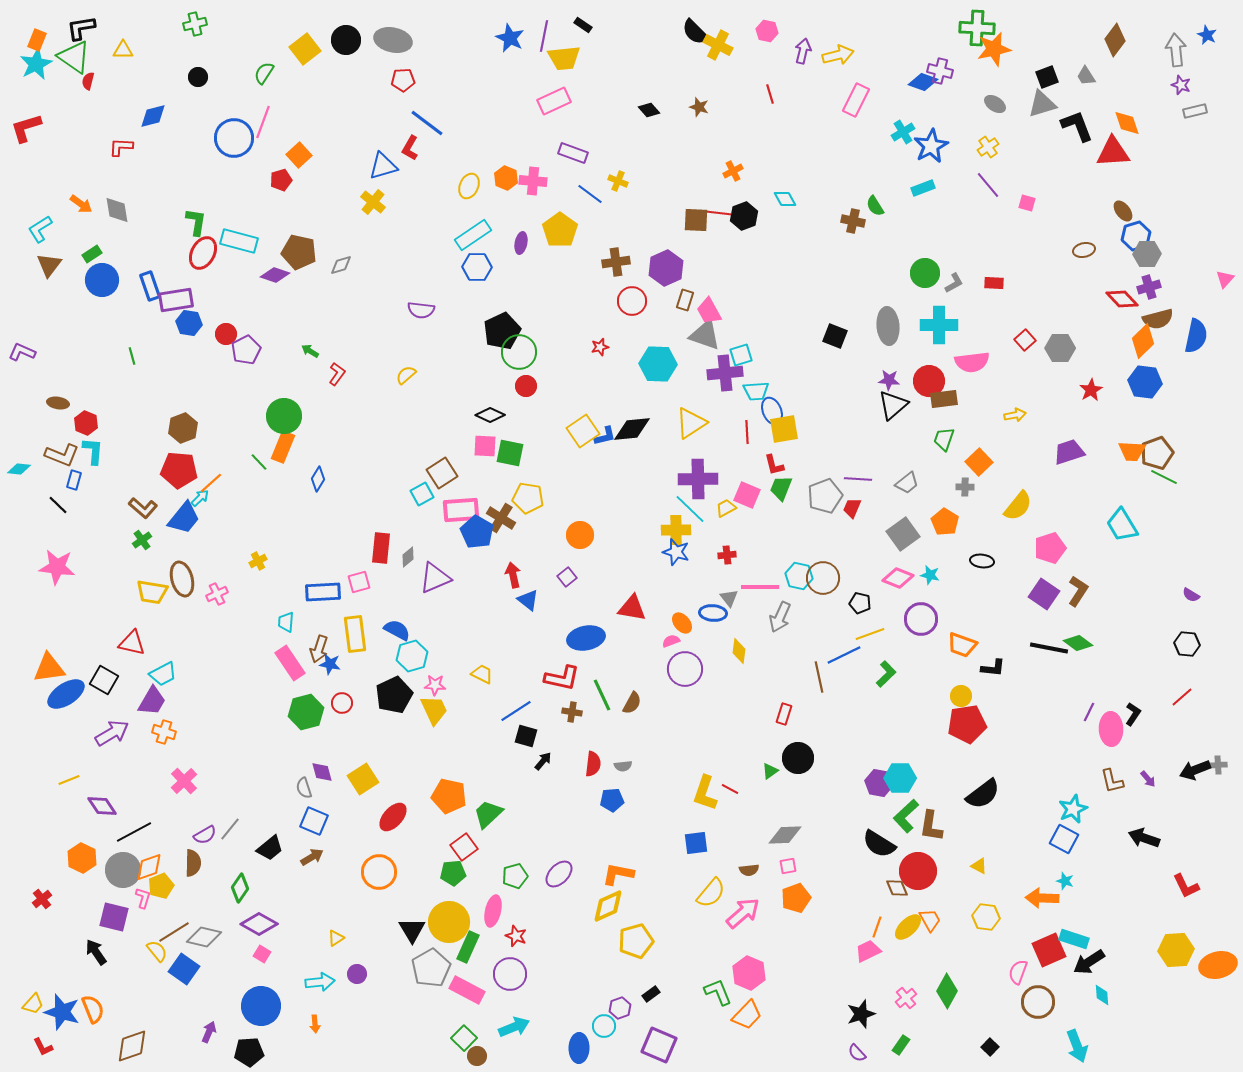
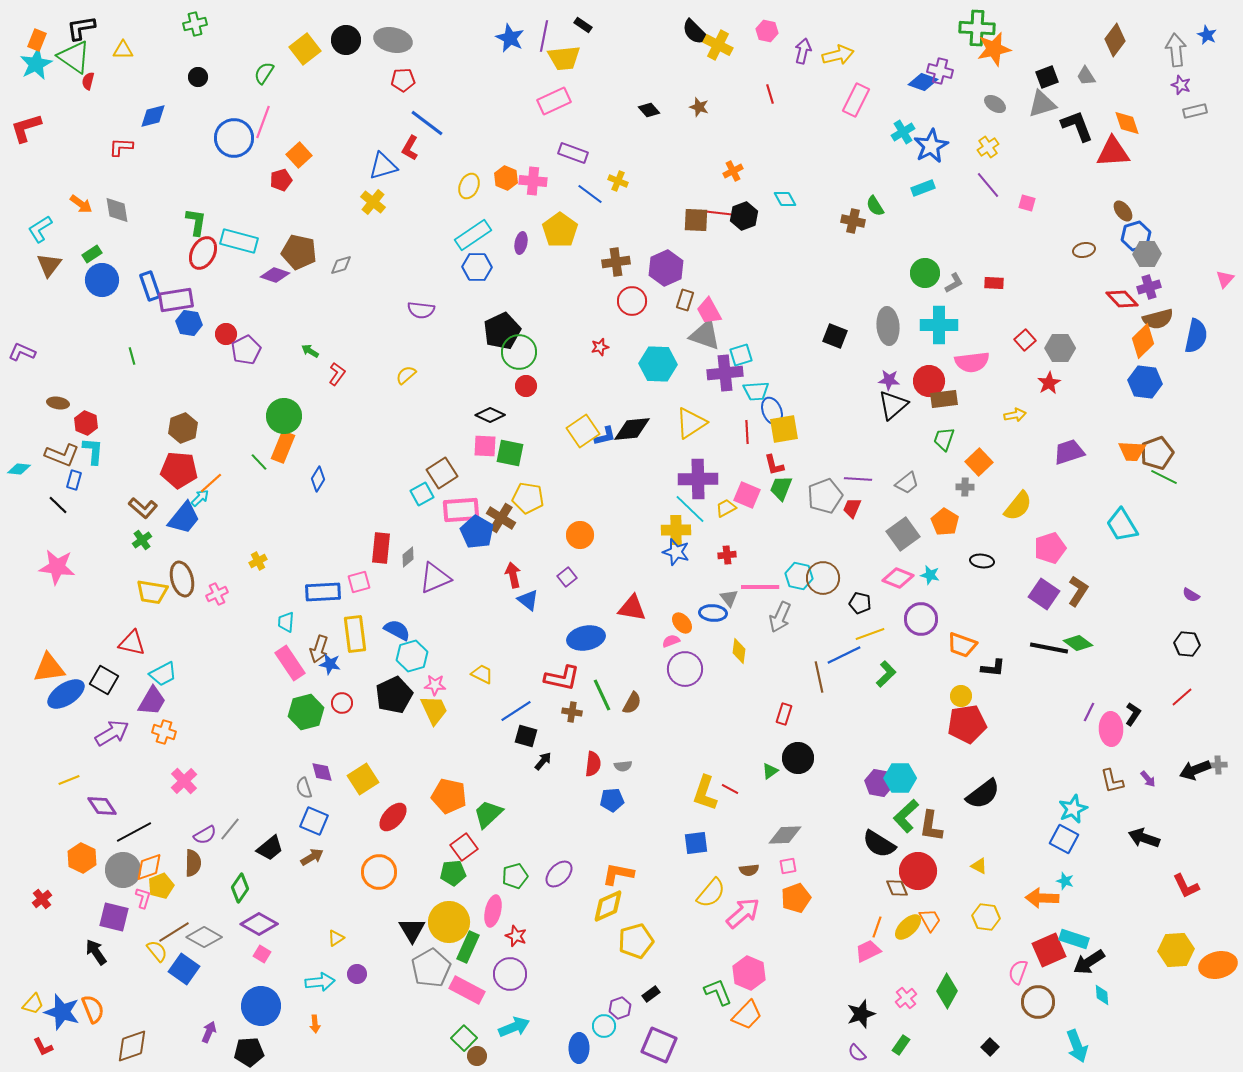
red star at (1091, 390): moved 42 px left, 7 px up
gray diamond at (204, 937): rotated 16 degrees clockwise
